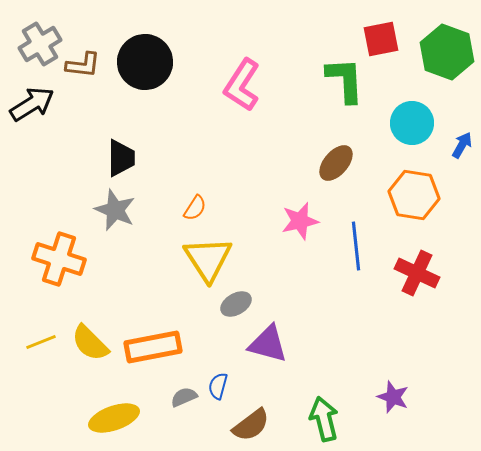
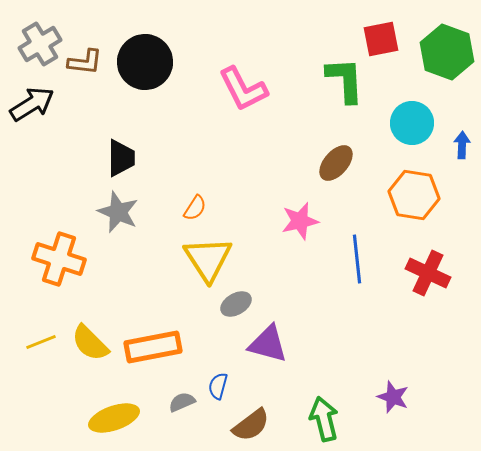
brown L-shape: moved 2 px right, 3 px up
pink L-shape: moved 1 px right, 4 px down; rotated 60 degrees counterclockwise
blue arrow: rotated 28 degrees counterclockwise
gray star: moved 3 px right, 2 px down
blue line: moved 1 px right, 13 px down
red cross: moved 11 px right
gray semicircle: moved 2 px left, 5 px down
